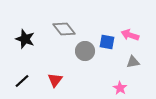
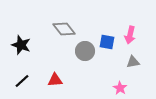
pink arrow: rotated 96 degrees counterclockwise
black star: moved 4 px left, 6 px down
red triangle: rotated 49 degrees clockwise
